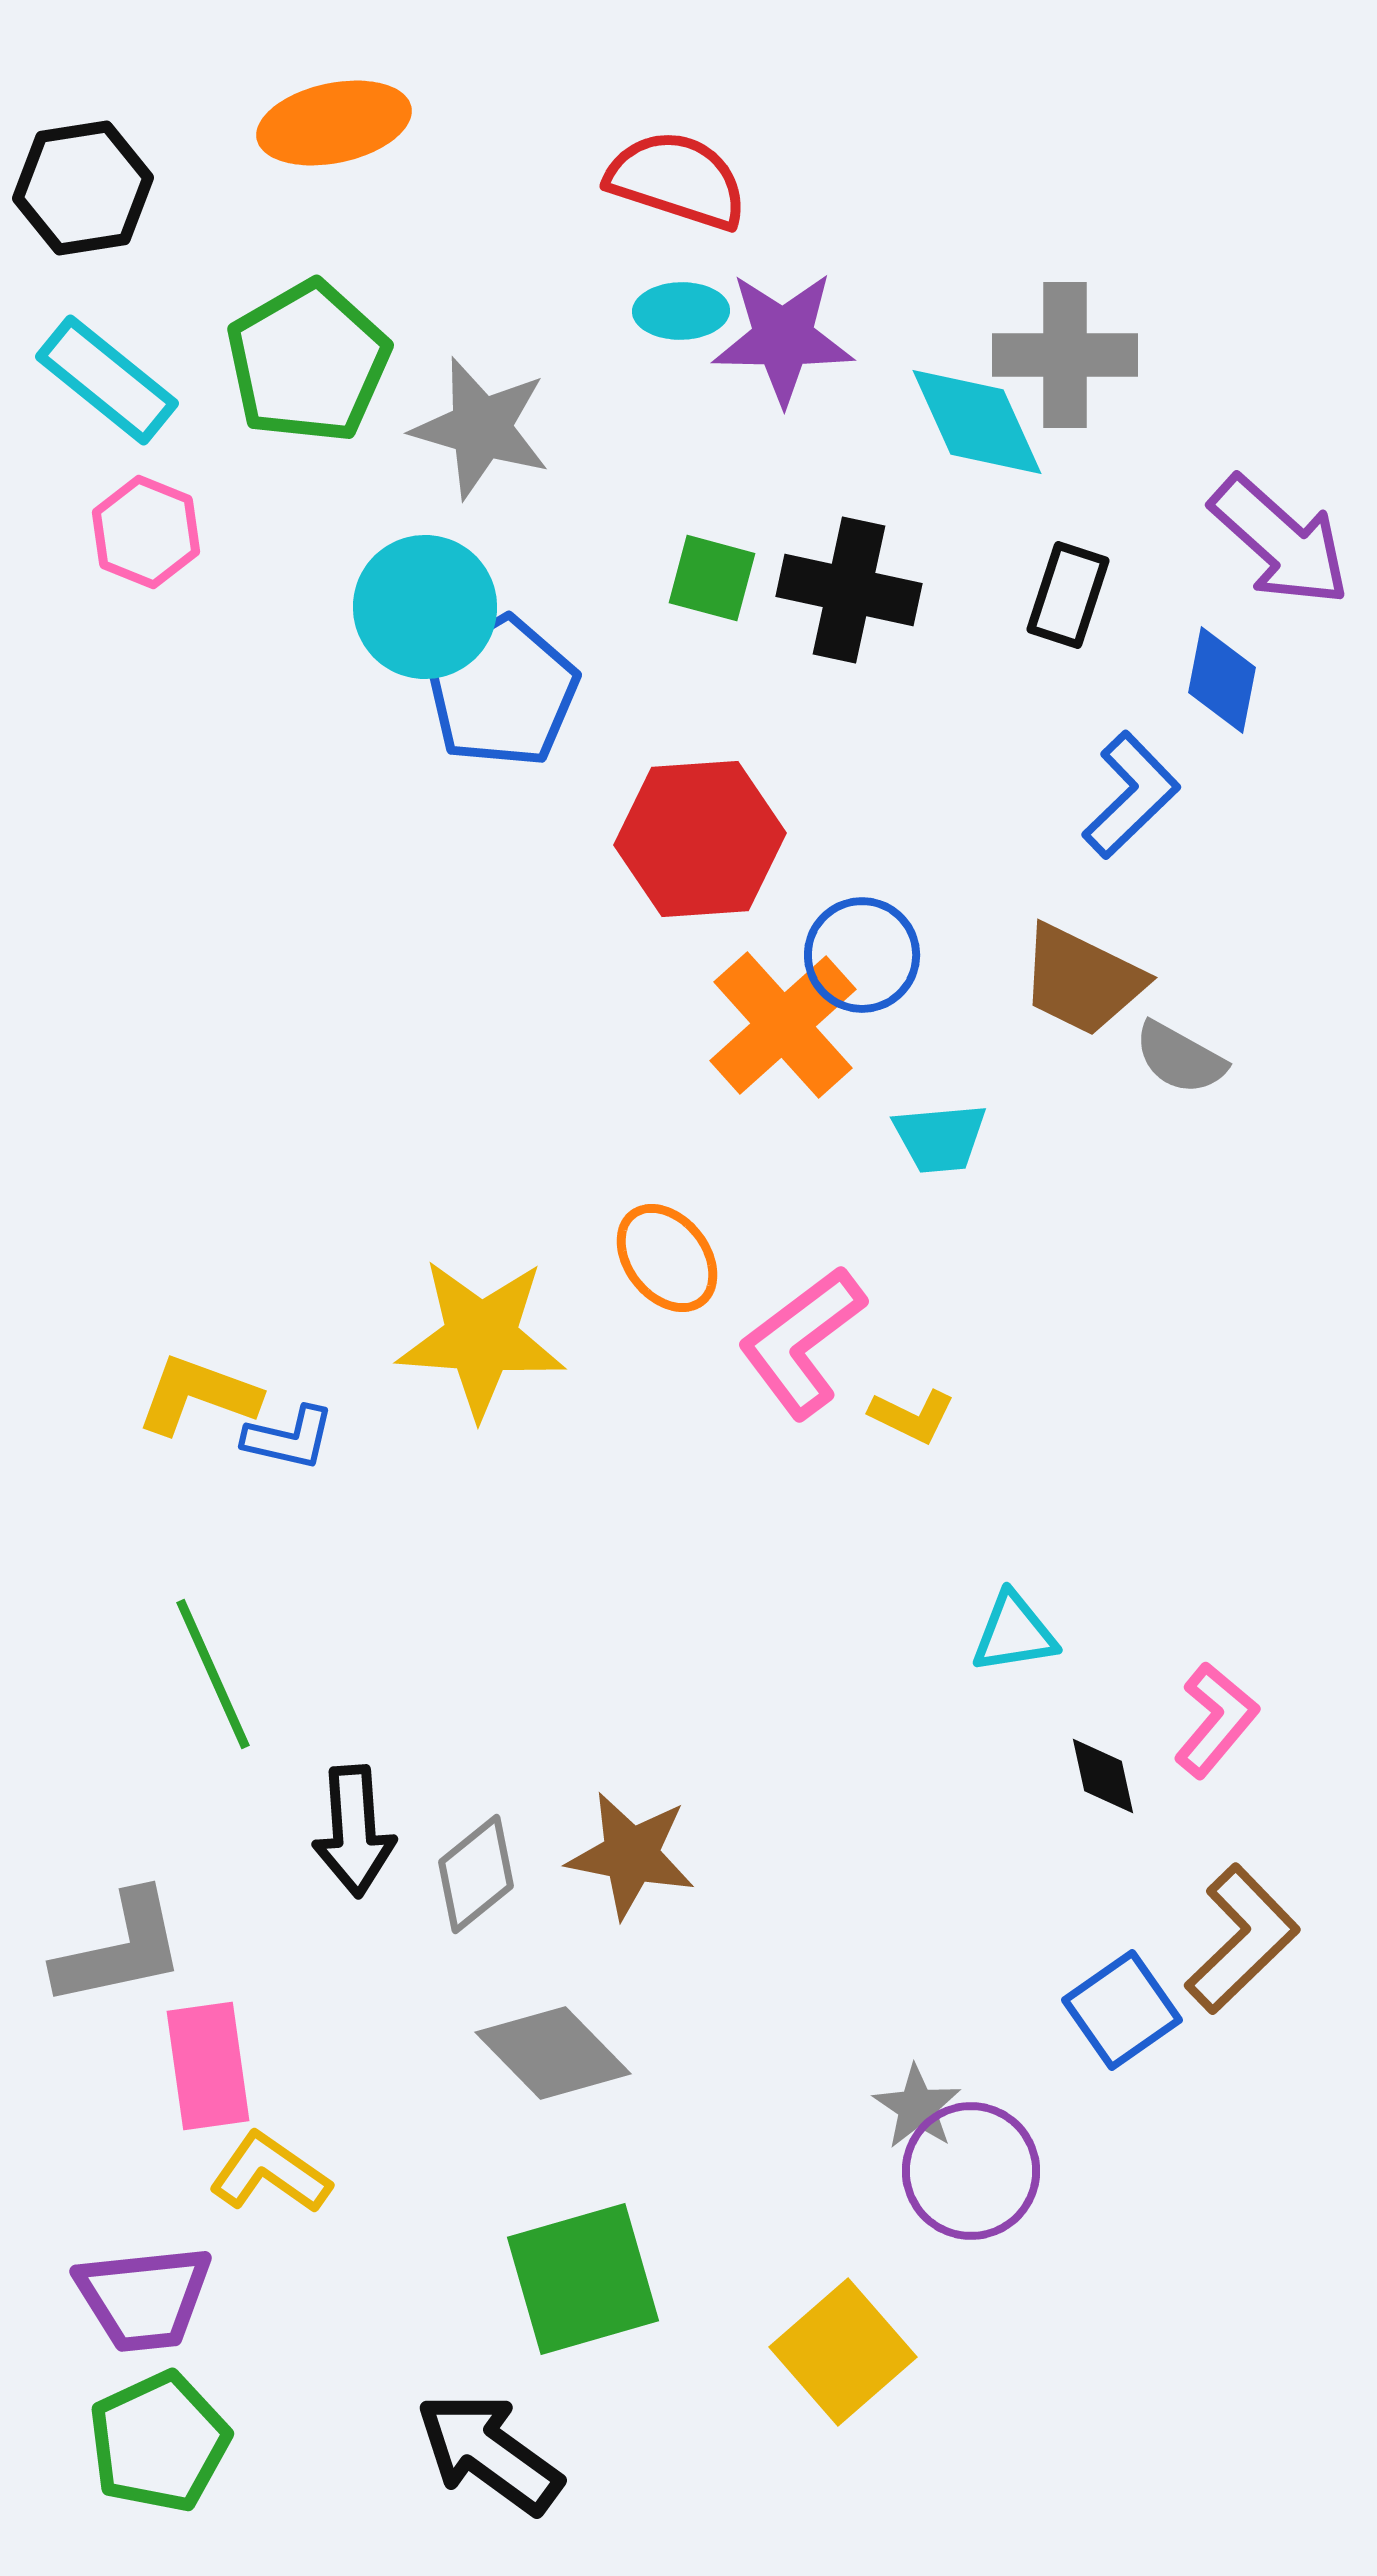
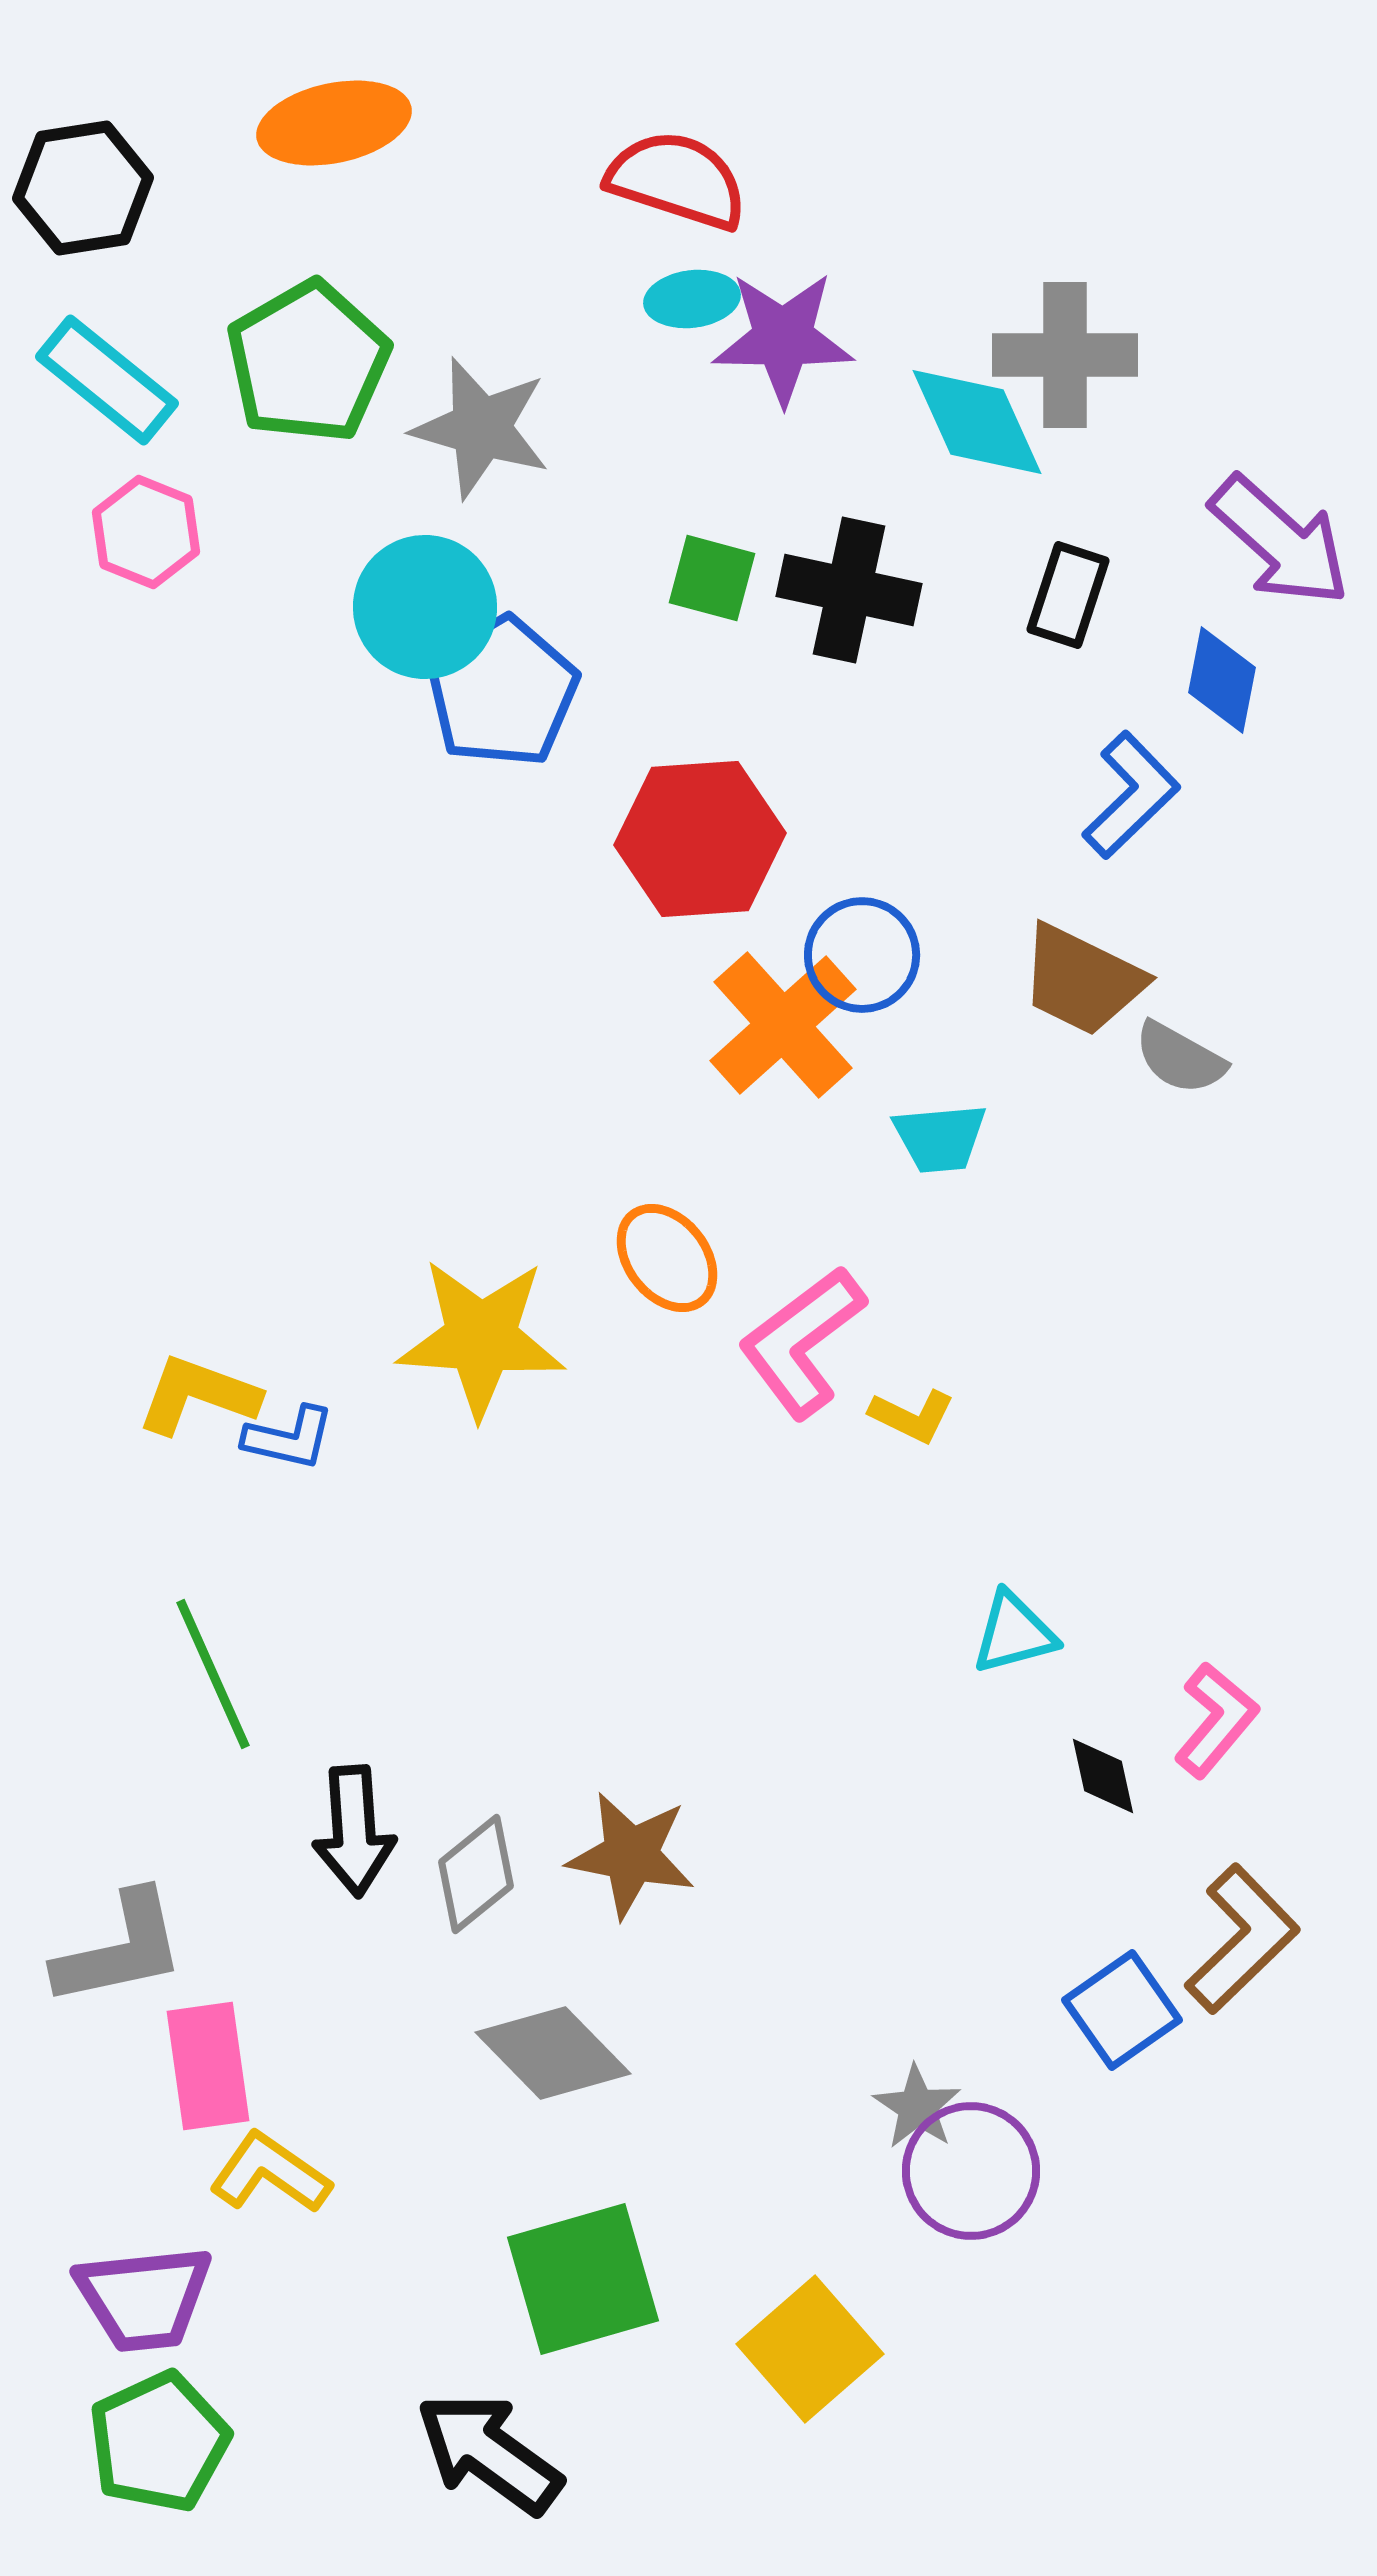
cyan ellipse at (681, 311): moved 11 px right, 12 px up; rotated 6 degrees counterclockwise
cyan triangle at (1014, 1633): rotated 6 degrees counterclockwise
yellow square at (843, 2352): moved 33 px left, 3 px up
